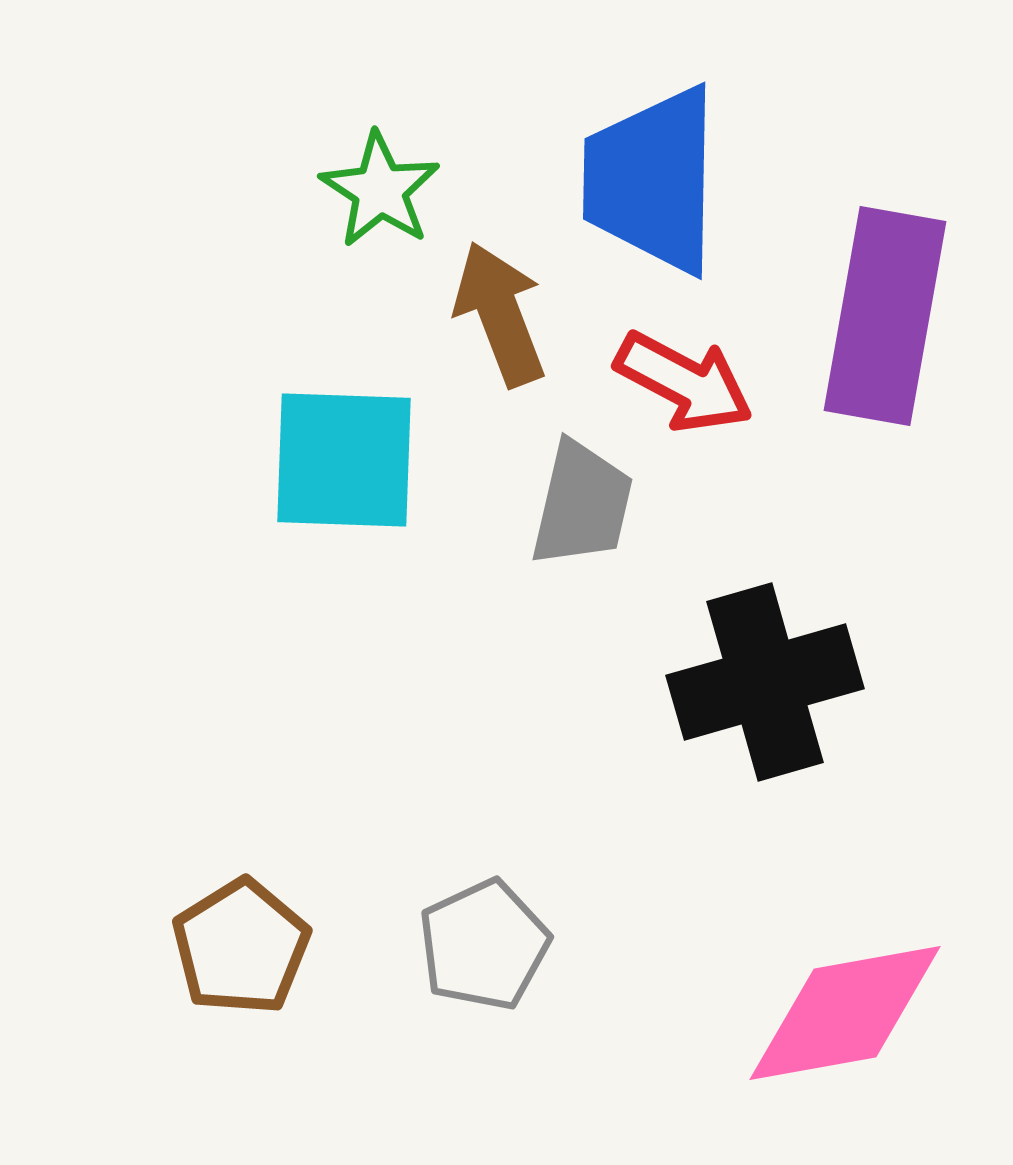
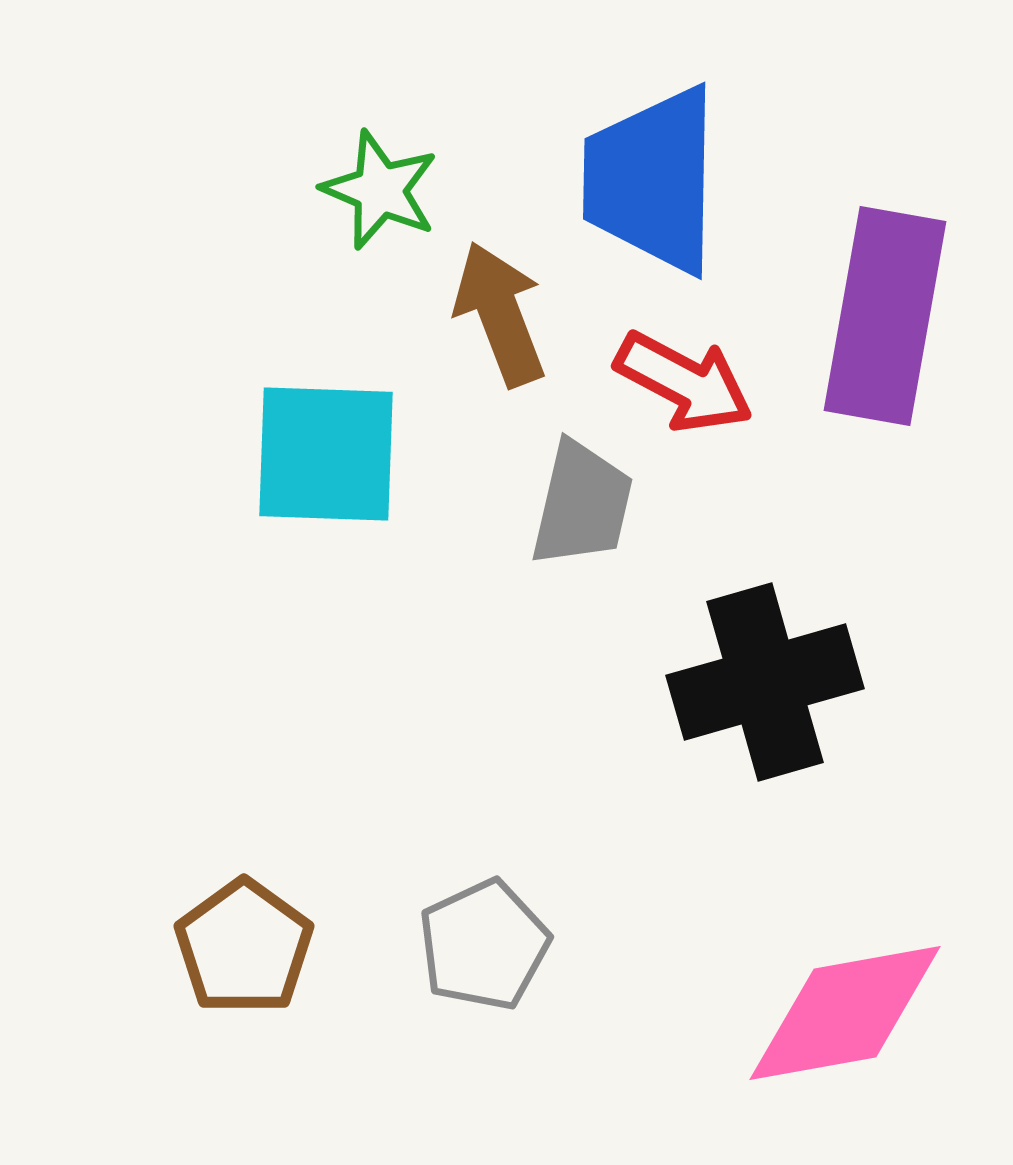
green star: rotated 10 degrees counterclockwise
cyan square: moved 18 px left, 6 px up
brown pentagon: moved 3 px right; rotated 4 degrees counterclockwise
